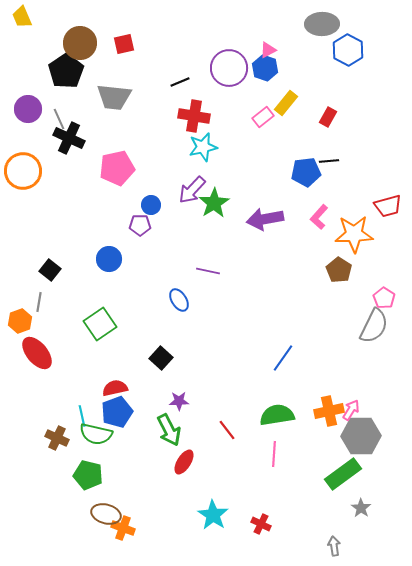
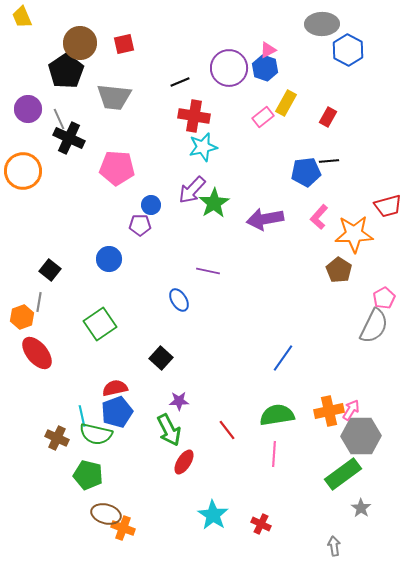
yellow rectangle at (286, 103): rotated 10 degrees counterclockwise
pink pentagon at (117, 168): rotated 16 degrees clockwise
pink pentagon at (384, 298): rotated 10 degrees clockwise
orange hexagon at (20, 321): moved 2 px right, 4 px up
